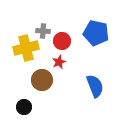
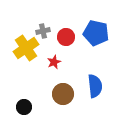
gray cross: rotated 16 degrees counterclockwise
red circle: moved 4 px right, 4 px up
yellow cross: rotated 20 degrees counterclockwise
red star: moved 5 px left
brown circle: moved 21 px right, 14 px down
blue semicircle: rotated 15 degrees clockwise
